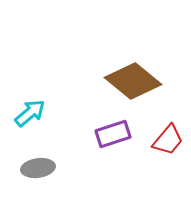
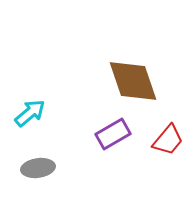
brown diamond: rotated 32 degrees clockwise
purple rectangle: rotated 12 degrees counterclockwise
